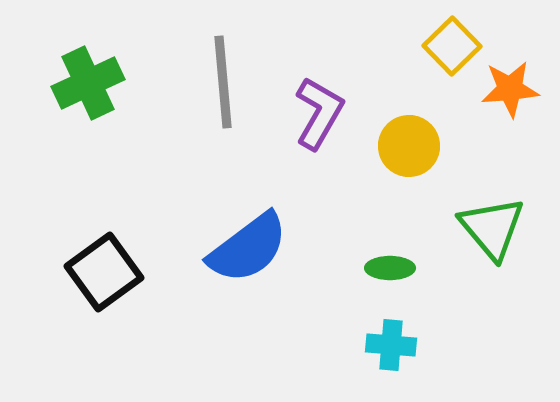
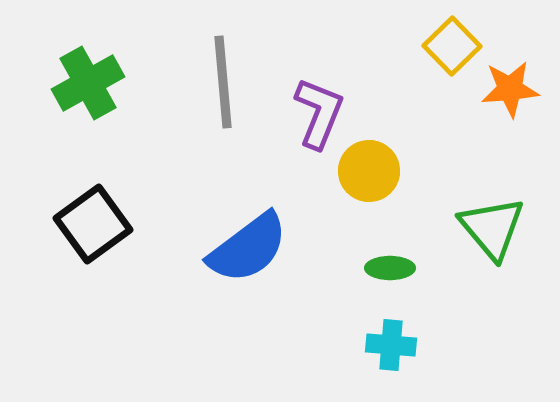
green cross: rotated 4 degrees counterclockwise
purple L-shape: rotated 8 degrees counterclockwise
yellow circle: moved 40 px left, 25 px down
black square: moved 11 px left, 48 px up
